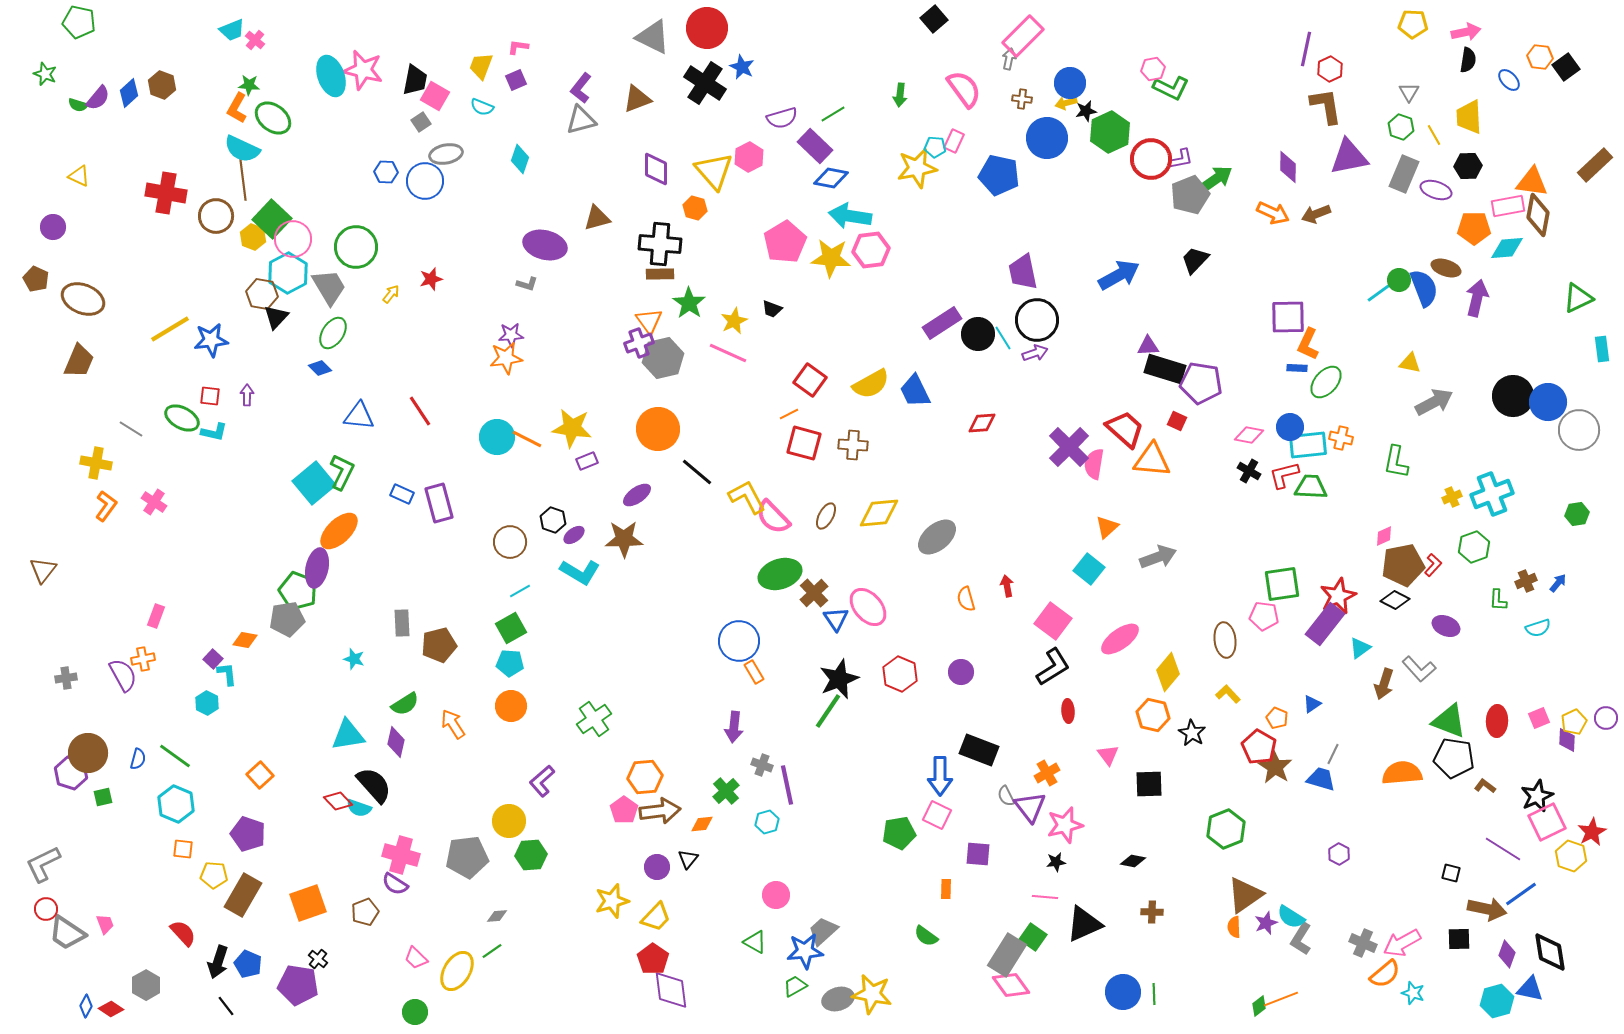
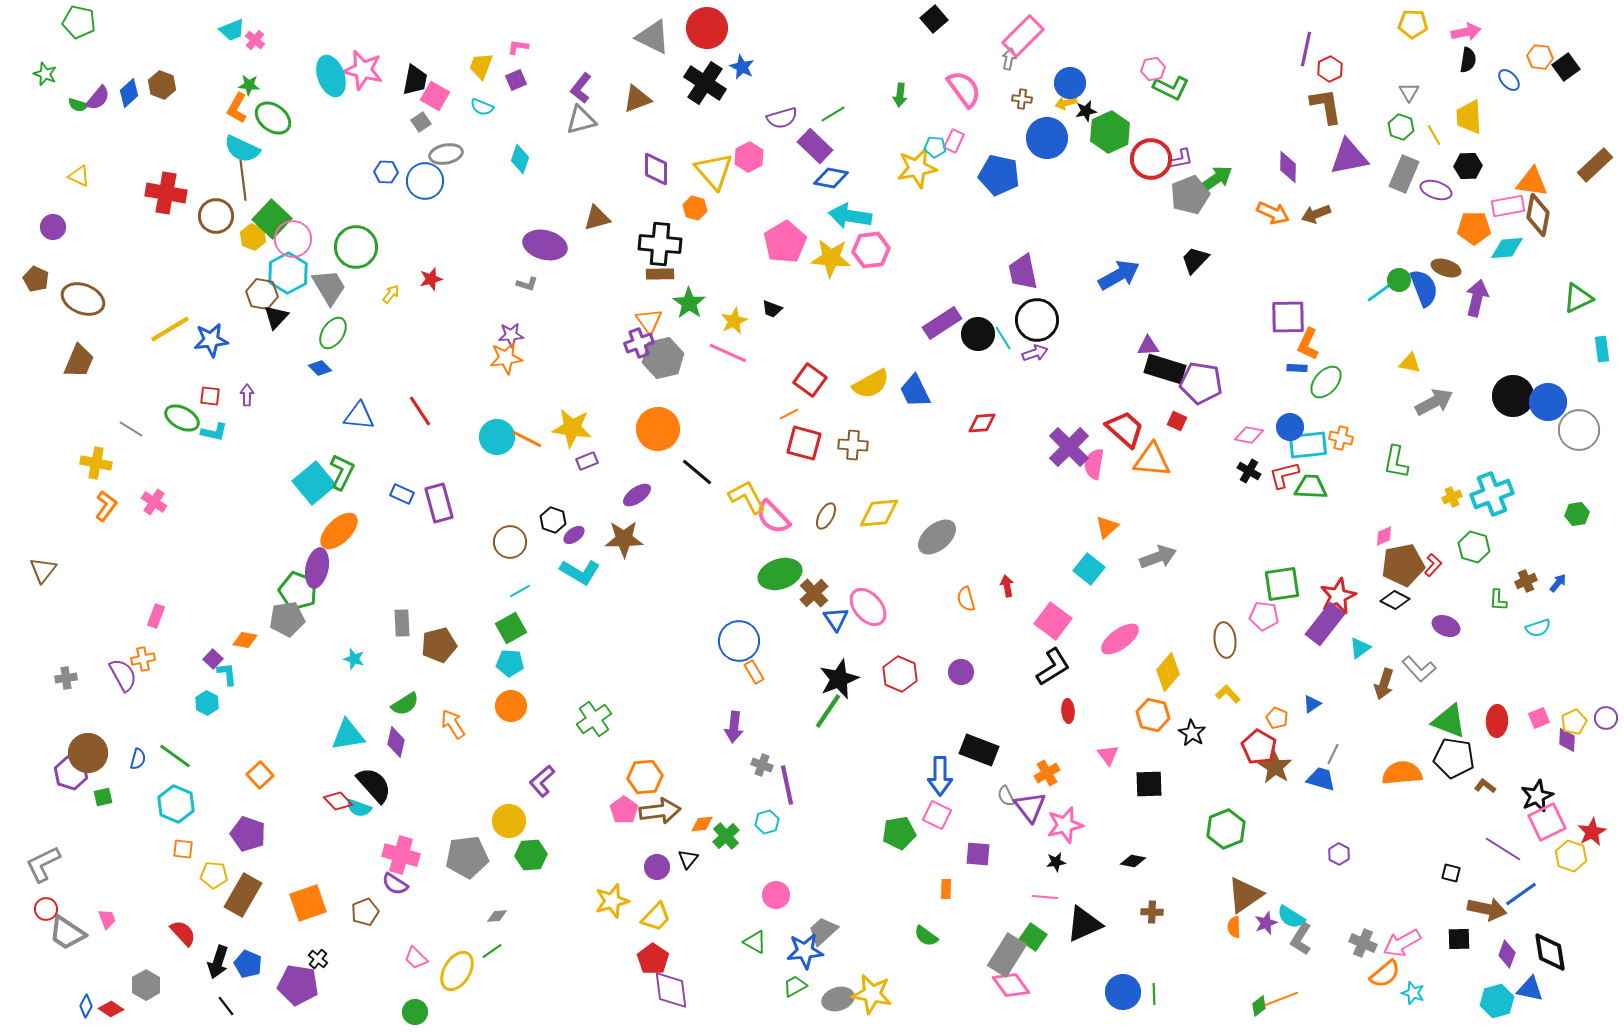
green hexagon at (1474, 547): rotated 24 degrees counterclockwise
green cross at (726, 791): moved 45 px down
pink trapezoid at (105, 924): moved 2 px right, 5 px up
